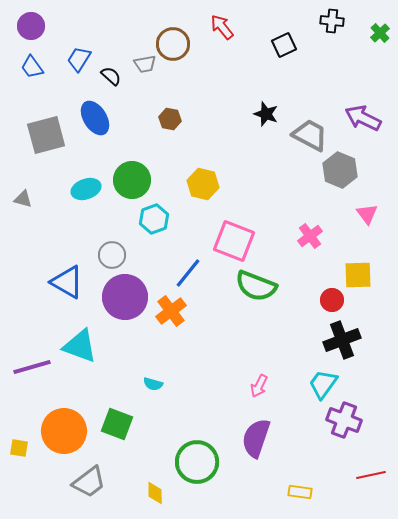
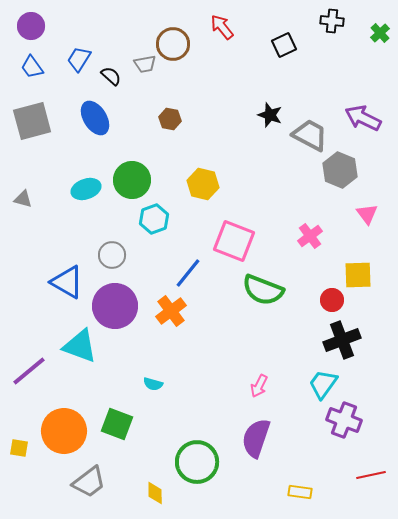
black star at (266, 114): moved 4 px right, 1 px down
gray square at (46, 135): moved 14 px left, 14 px up
green semicircle at (256, 286): moved 7 px right, 4 px down
purple circle at (125, 297): moved 10 px left, 9 px down
purple line at (32, 367): moved 3 px left, 4 px down; rotated 24 degrees counterclockwise
